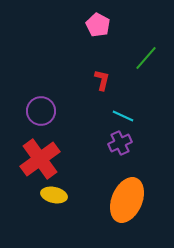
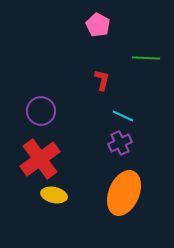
green line: rotated 52 degrees clockwise
orange ellipse: moved 3 px left, 7 px up
